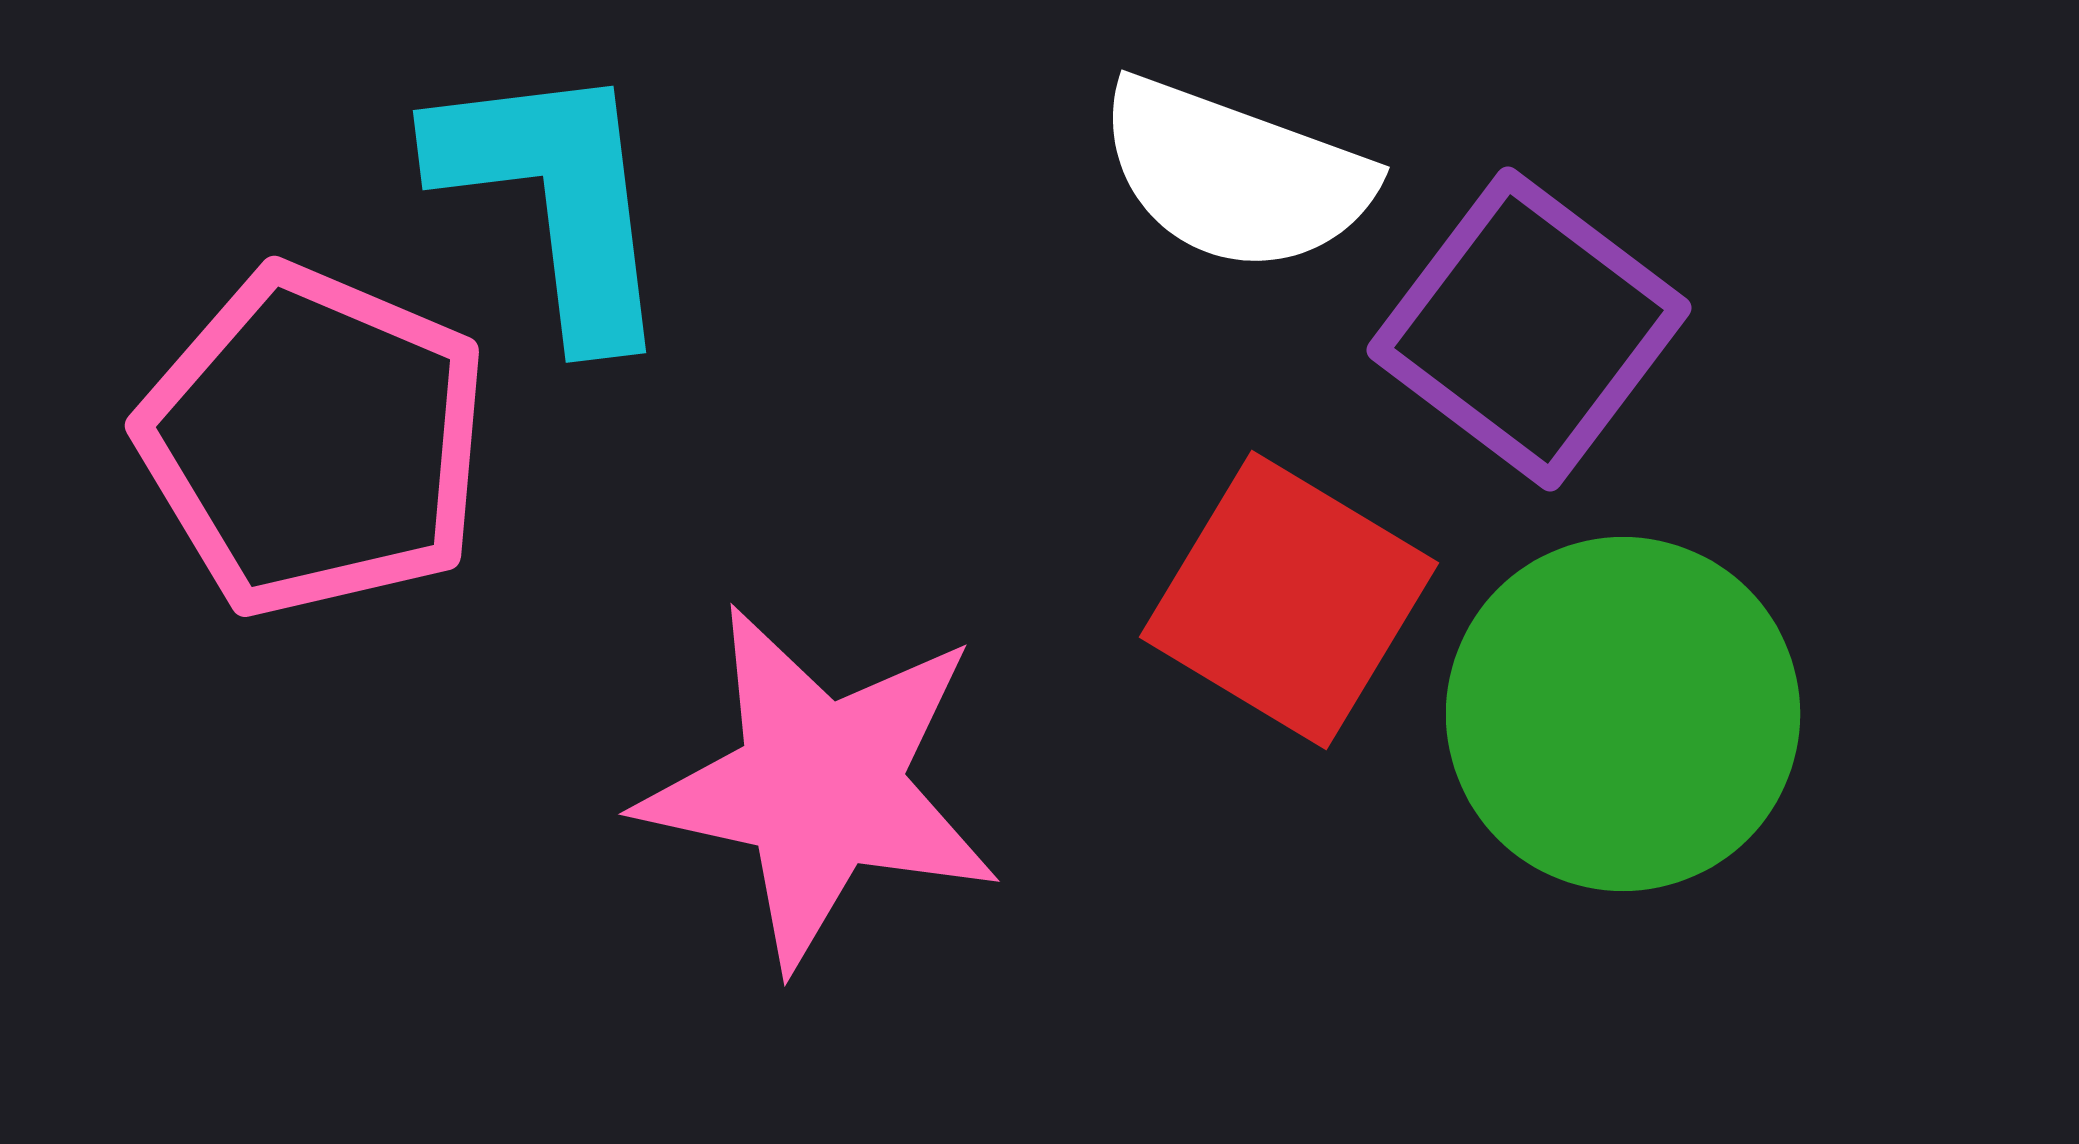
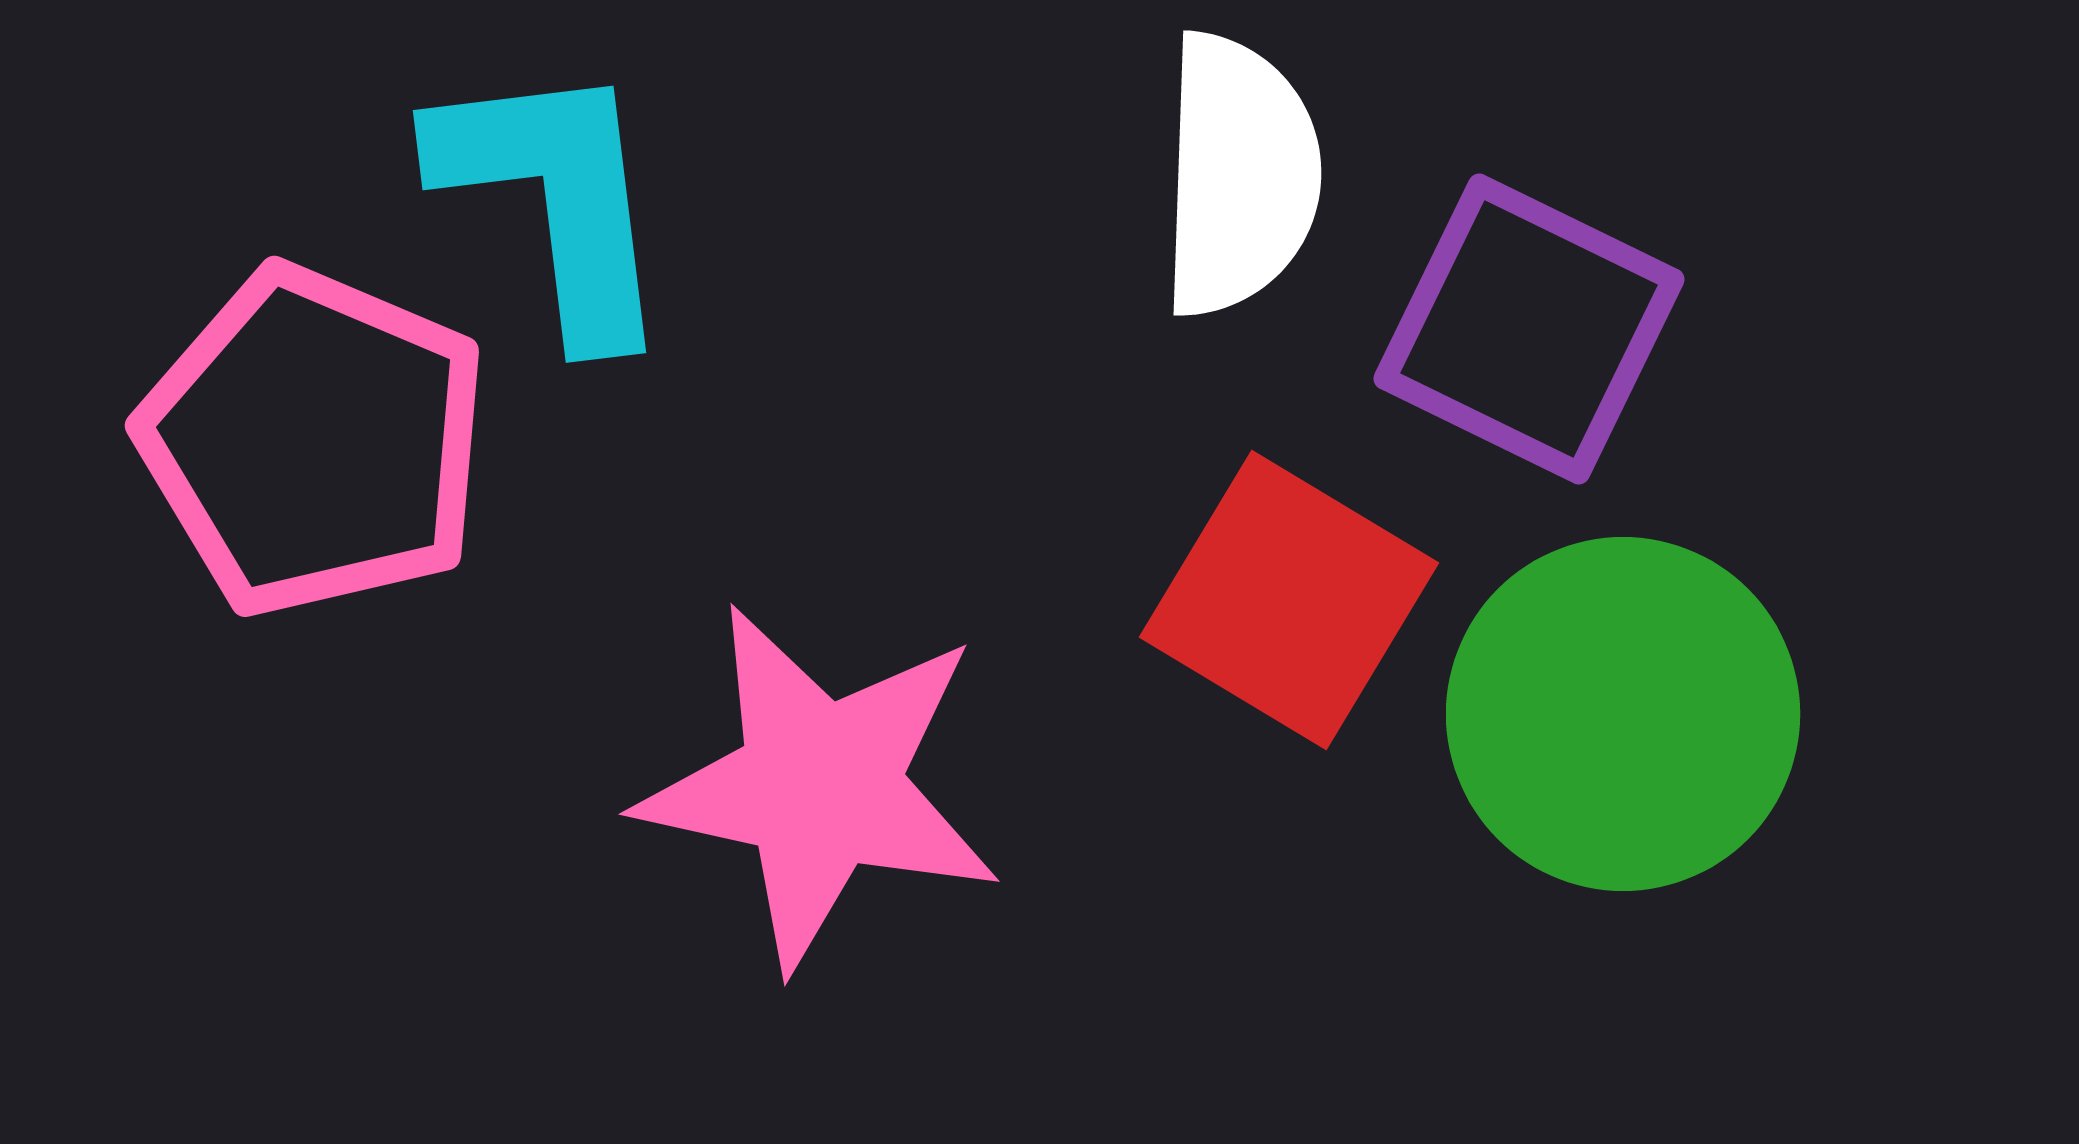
white semicircle: moved 4 px right; rotated 108 degrees counterclockwise
purple square: rotated 11 degrees counterclockwise
